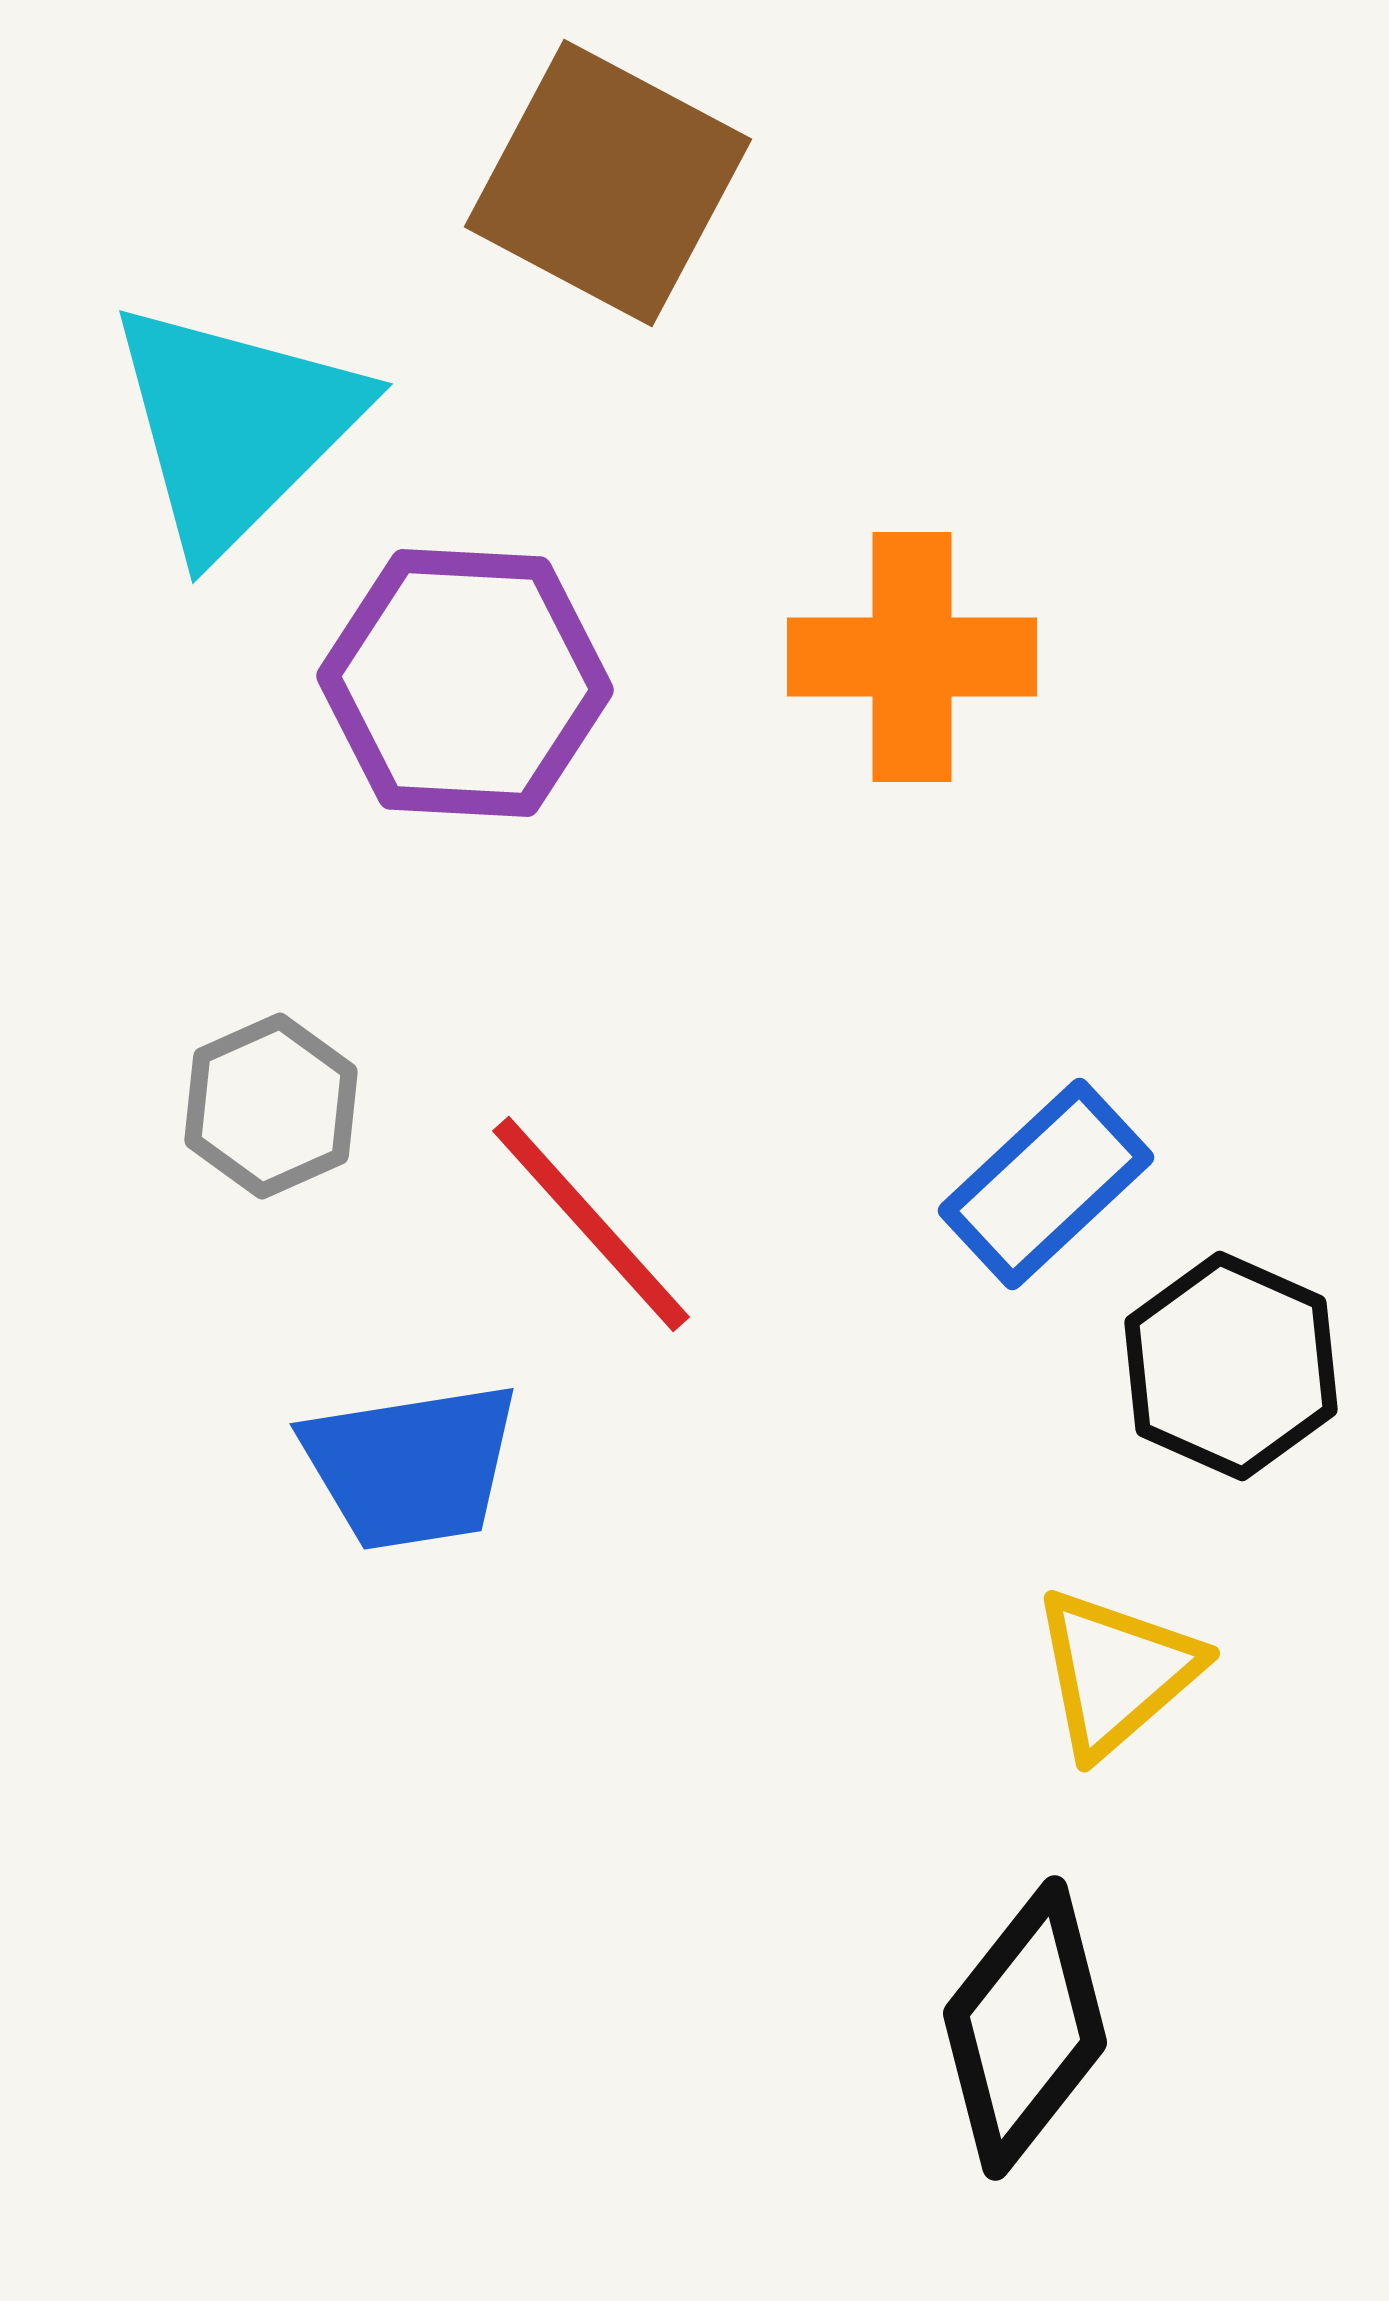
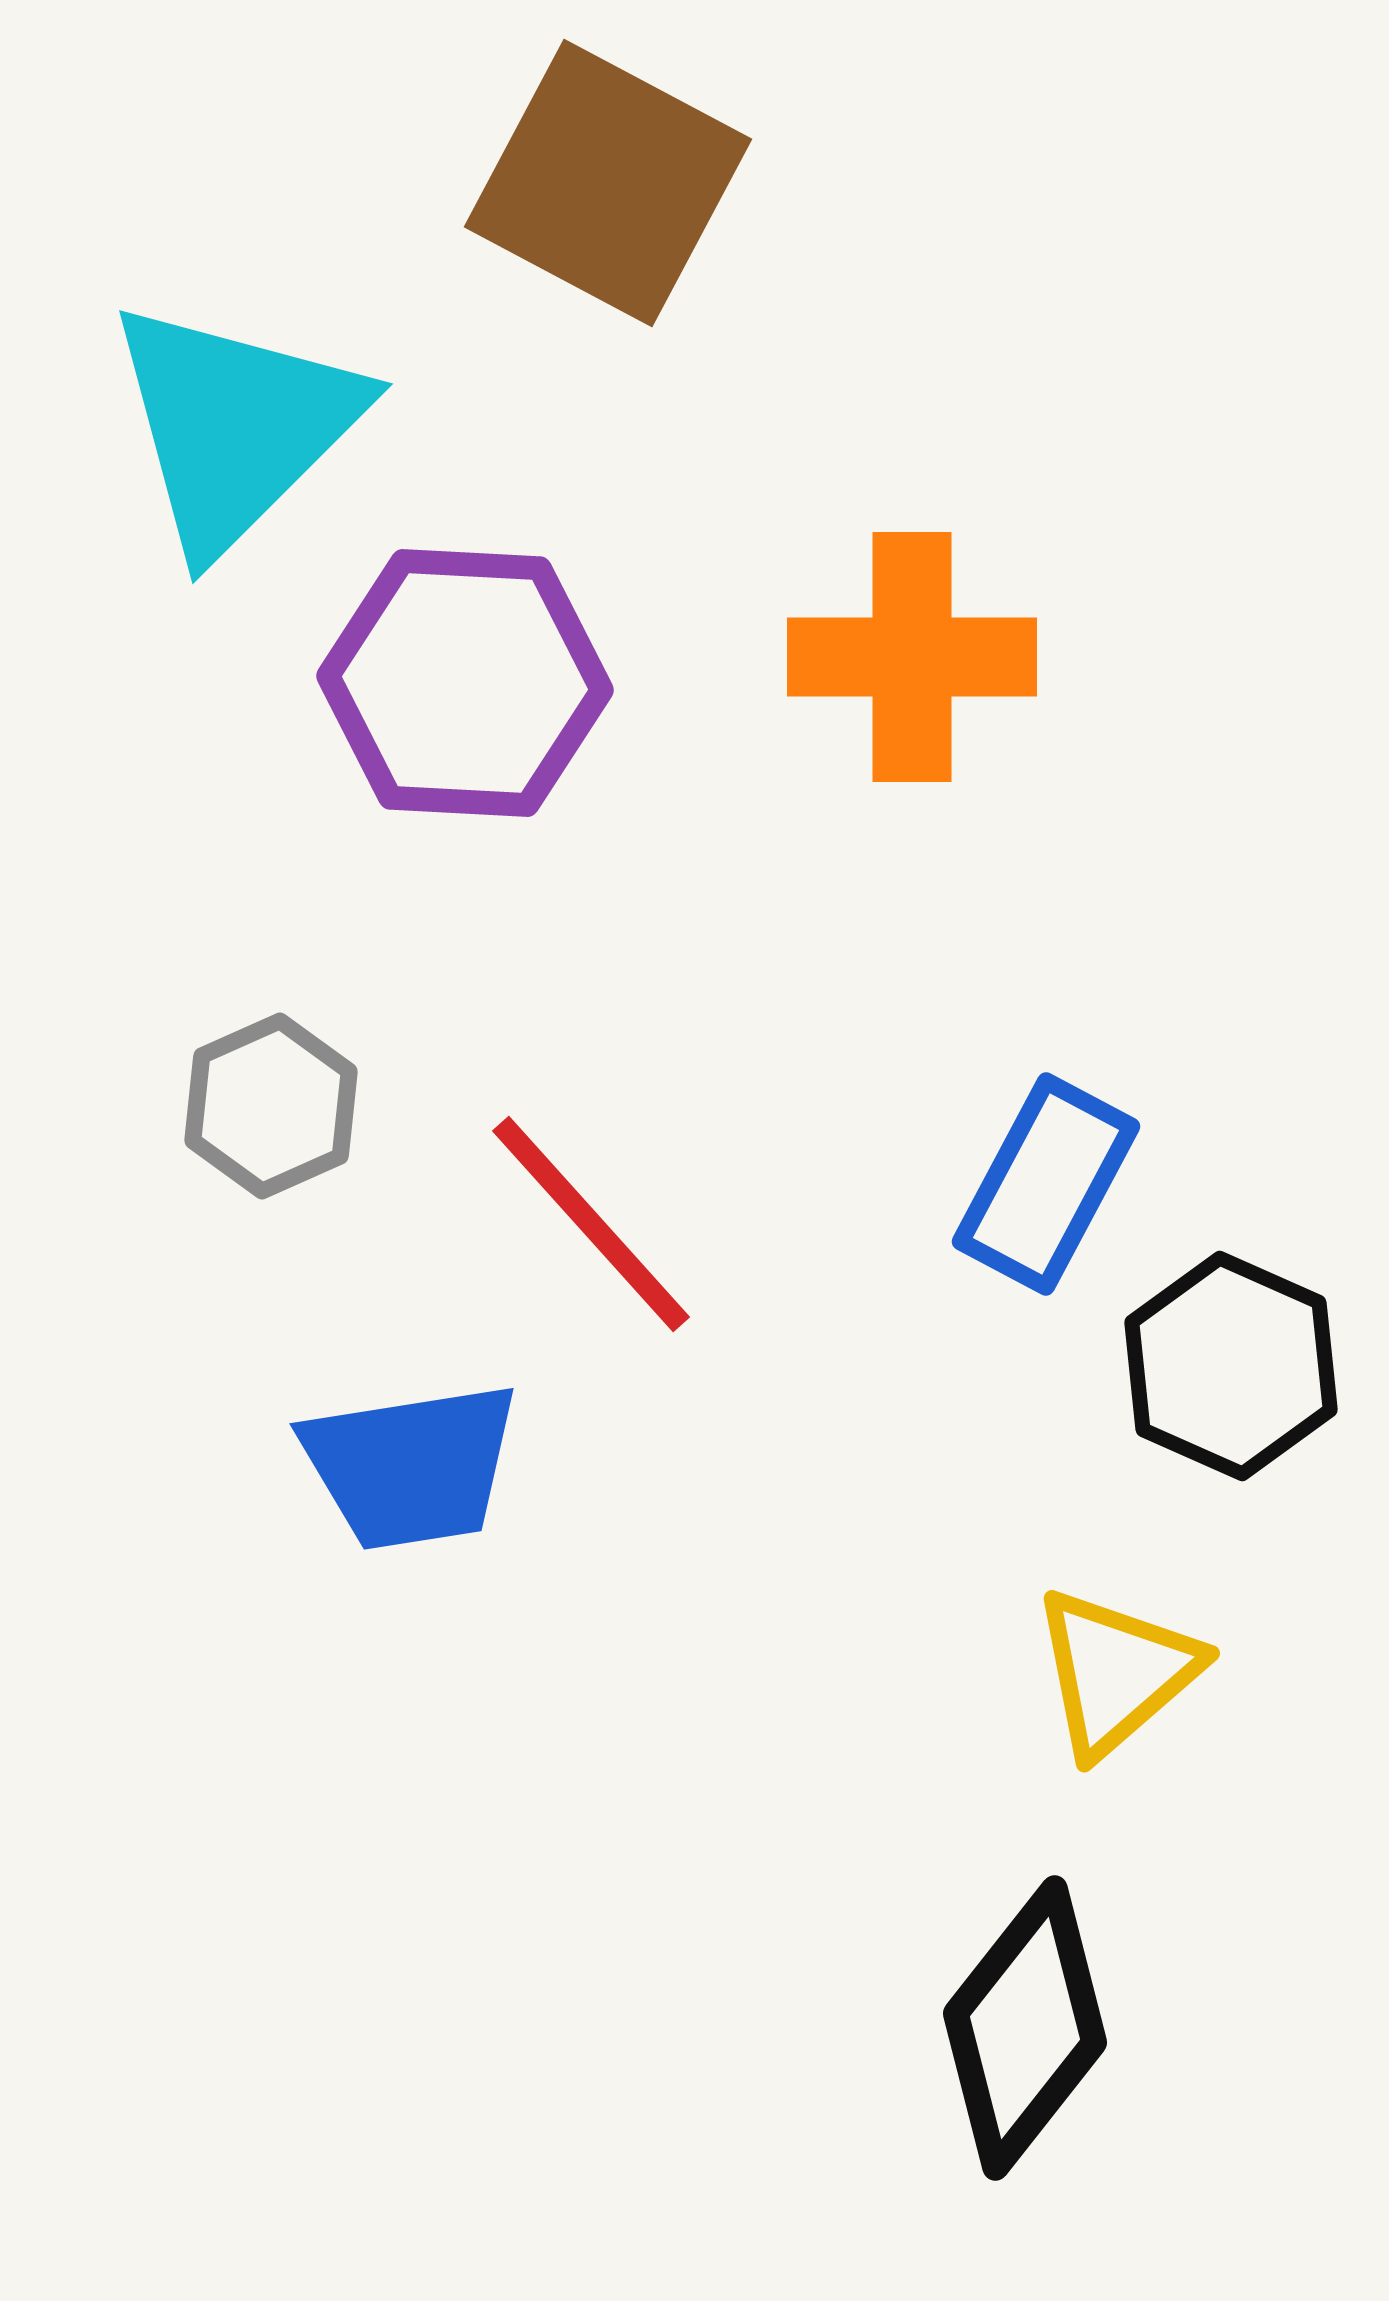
blue rectangle: rotated 19 degrees counterclockwise
